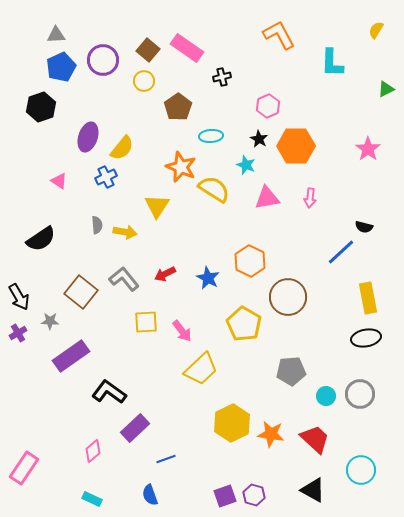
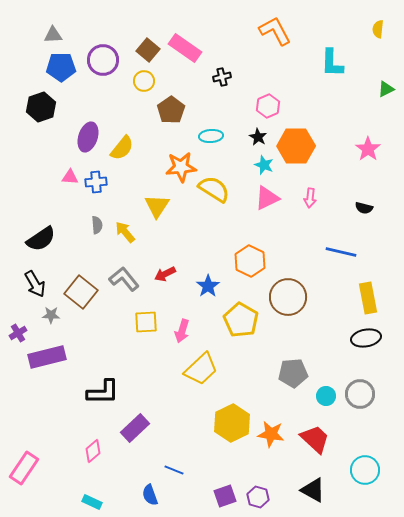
yellow semicircle at (376, 30): moved 2 px right, 1 px up; rotated 24 degrees counterclockwise
gray triangle at (56, 35): moved 3 px left
orange L-shape at (279, 35): moved 4 px left, 4 px up
pink rectangle at (187, 48): moved 2 px left
blue pentagon at (61, 67): rotated 24 degrees clockwise
brown pentagon at (178, 107): moved 7 px left, 3 px down
black star at (259, 139): moved 1 px left, 2 px up
cyan star at (246, 165): moved 18 px right
orange star at (181, 167): rotated 28 degrees counterclockwise
blue cross at (106, 177): moved 10 px left, 5 px down; rotated 20 degrees clockwise
pink triangle at (59, 181): moved 11 px right, 4 px up; rotated 30 degrees counterclockwise
pink triangle at (267, 198): rotated 16 degrees counterclockwise
black semicircle at (364, 227): moved 19 px up
yellow arrow at (125, 232): rotated 140 degrees counterclockwise
blue line at (341, 252): rotated 56 degrees clockwise
blue star at (208, 278): moved 8 px down; rotated 10 degrees clockwise
black arrow at (19, 297): moved 16 px right, 13 px up
gray star at (50, 321): moved 1 px right, 6 px up
yellow pentagon at (244, 324): moved 3 px left, 4 px up
pink arrow at (182, 331): rotated 55 degrees clockwise
purple rectangle at (71, 356): moved 24 px left, 1 px down; rotated 21 degrees clockwise
gray pentagon at (291, 371): moved 2 px right, 2 px down
black L-shape at (109, 392): moved 6 px left; rotated 144 degrees clockwise
blue line at (166, 459): moved 8 px right, 11 px down; rotated 42 degrees clockwise
cyan circle at (361, 470): moved 4 px right
purple hexagon at (254, 495): moved 4 px right, 2 px down
cyan rectangle at (92, 499): moved 3 px down
